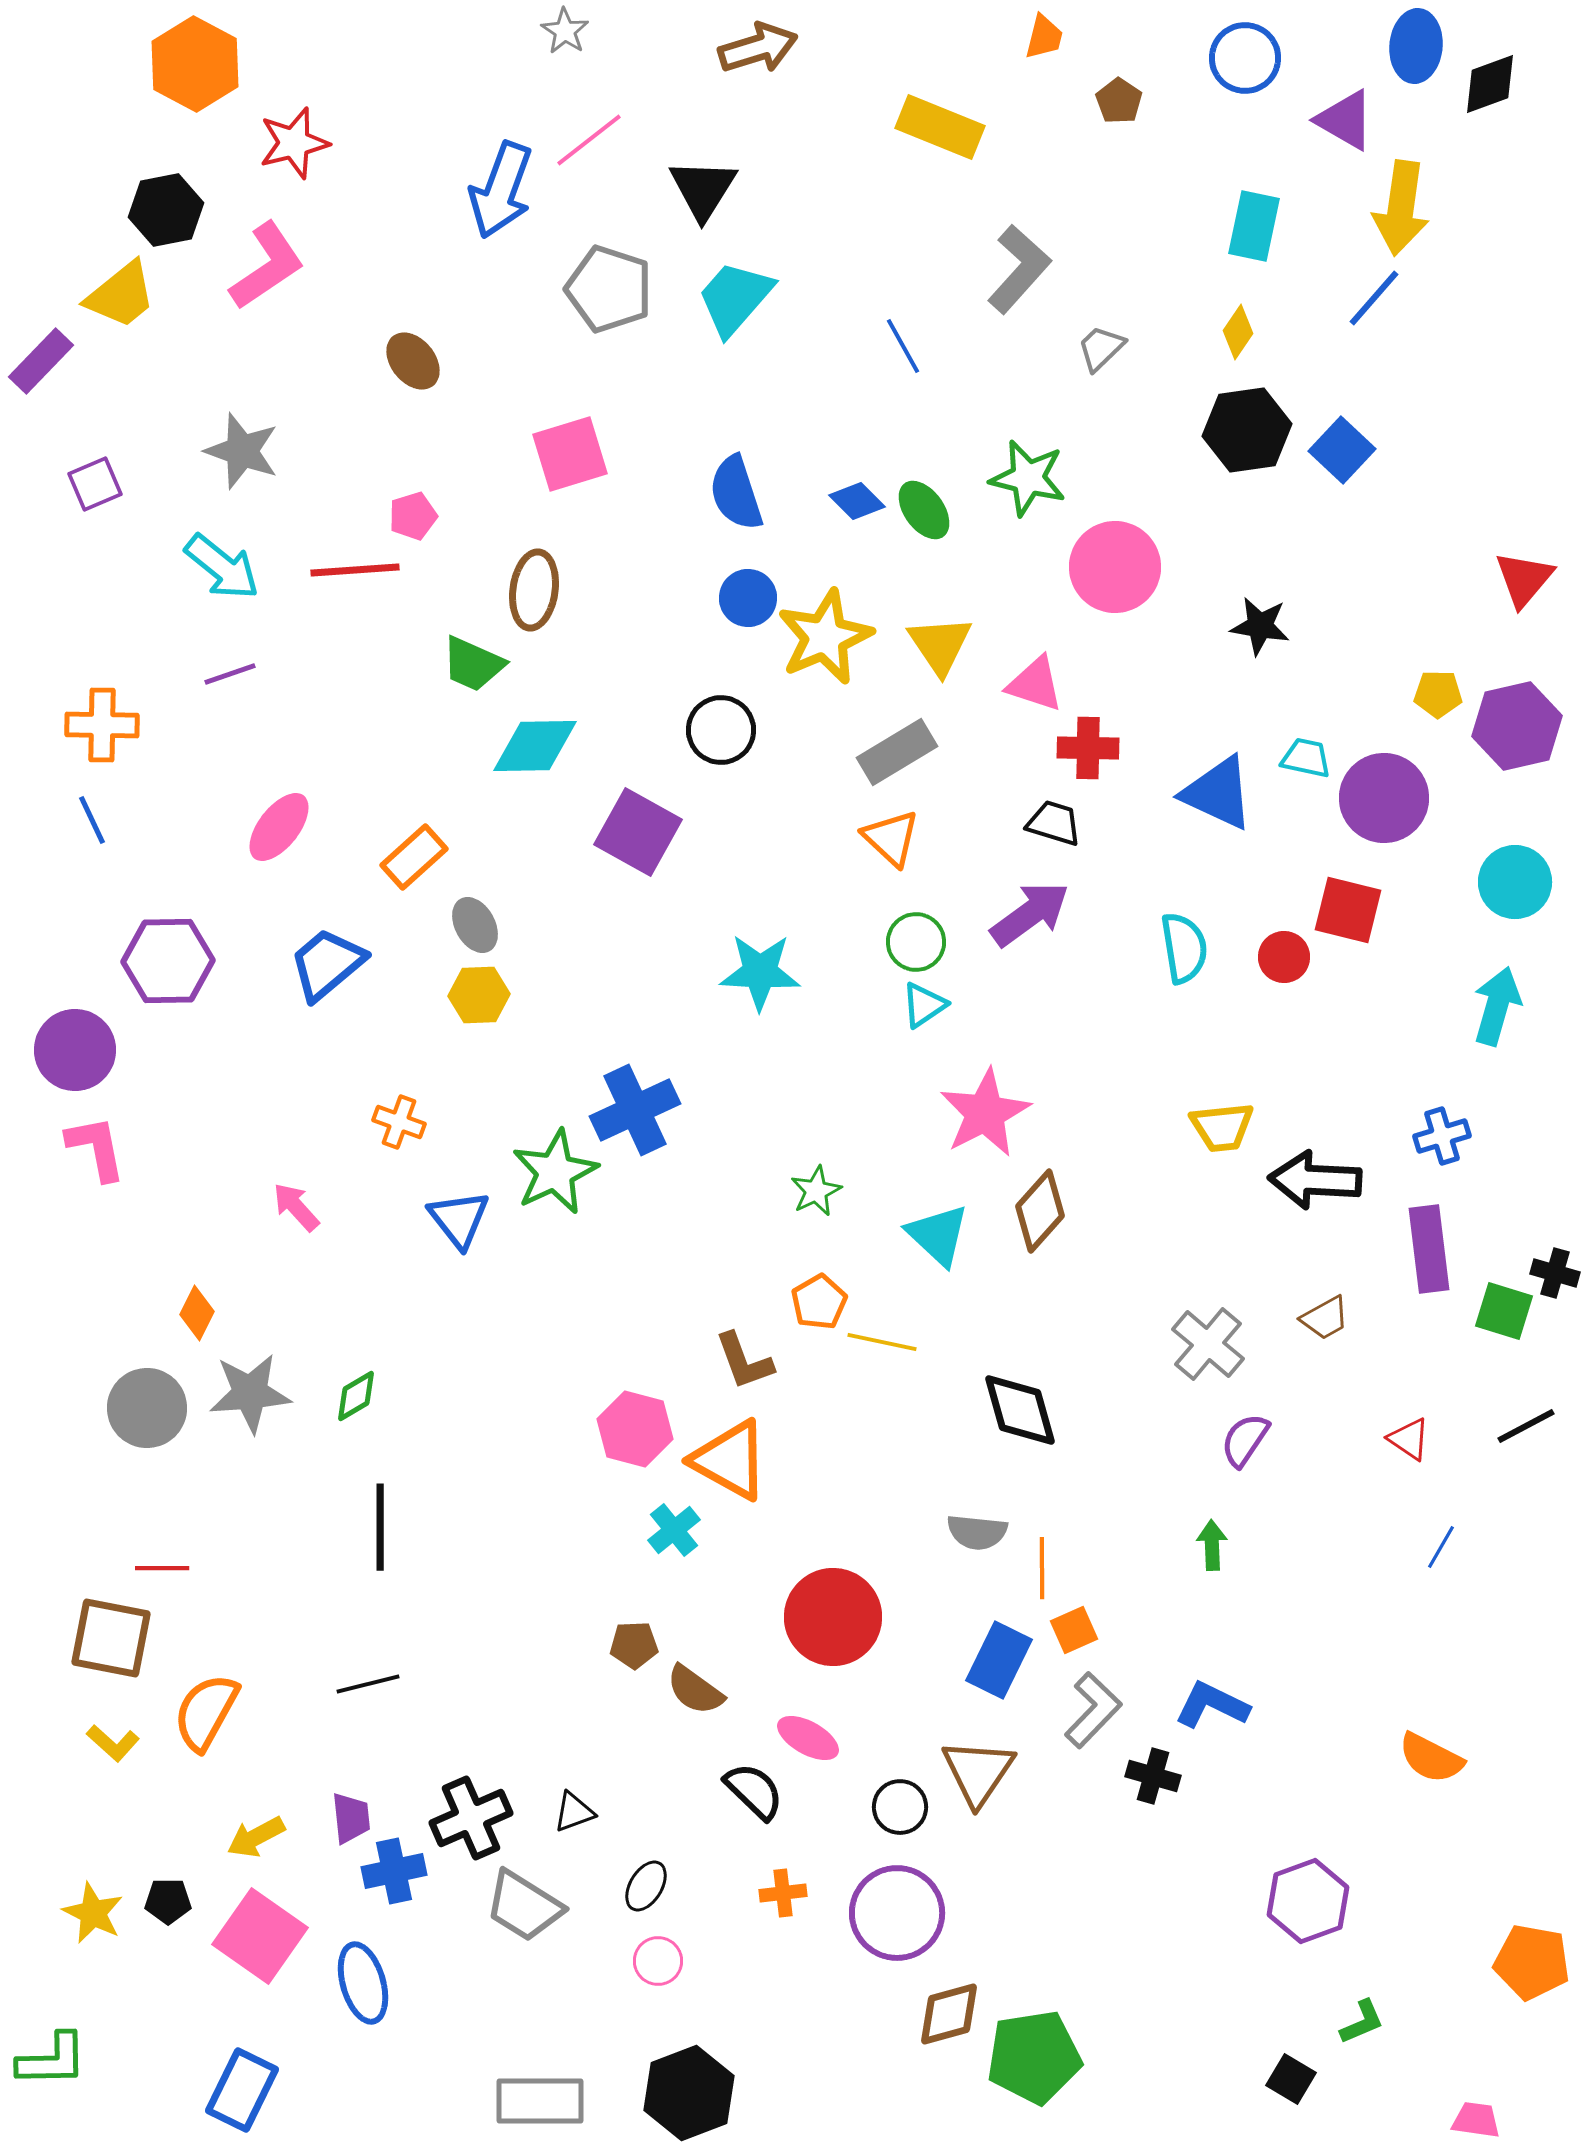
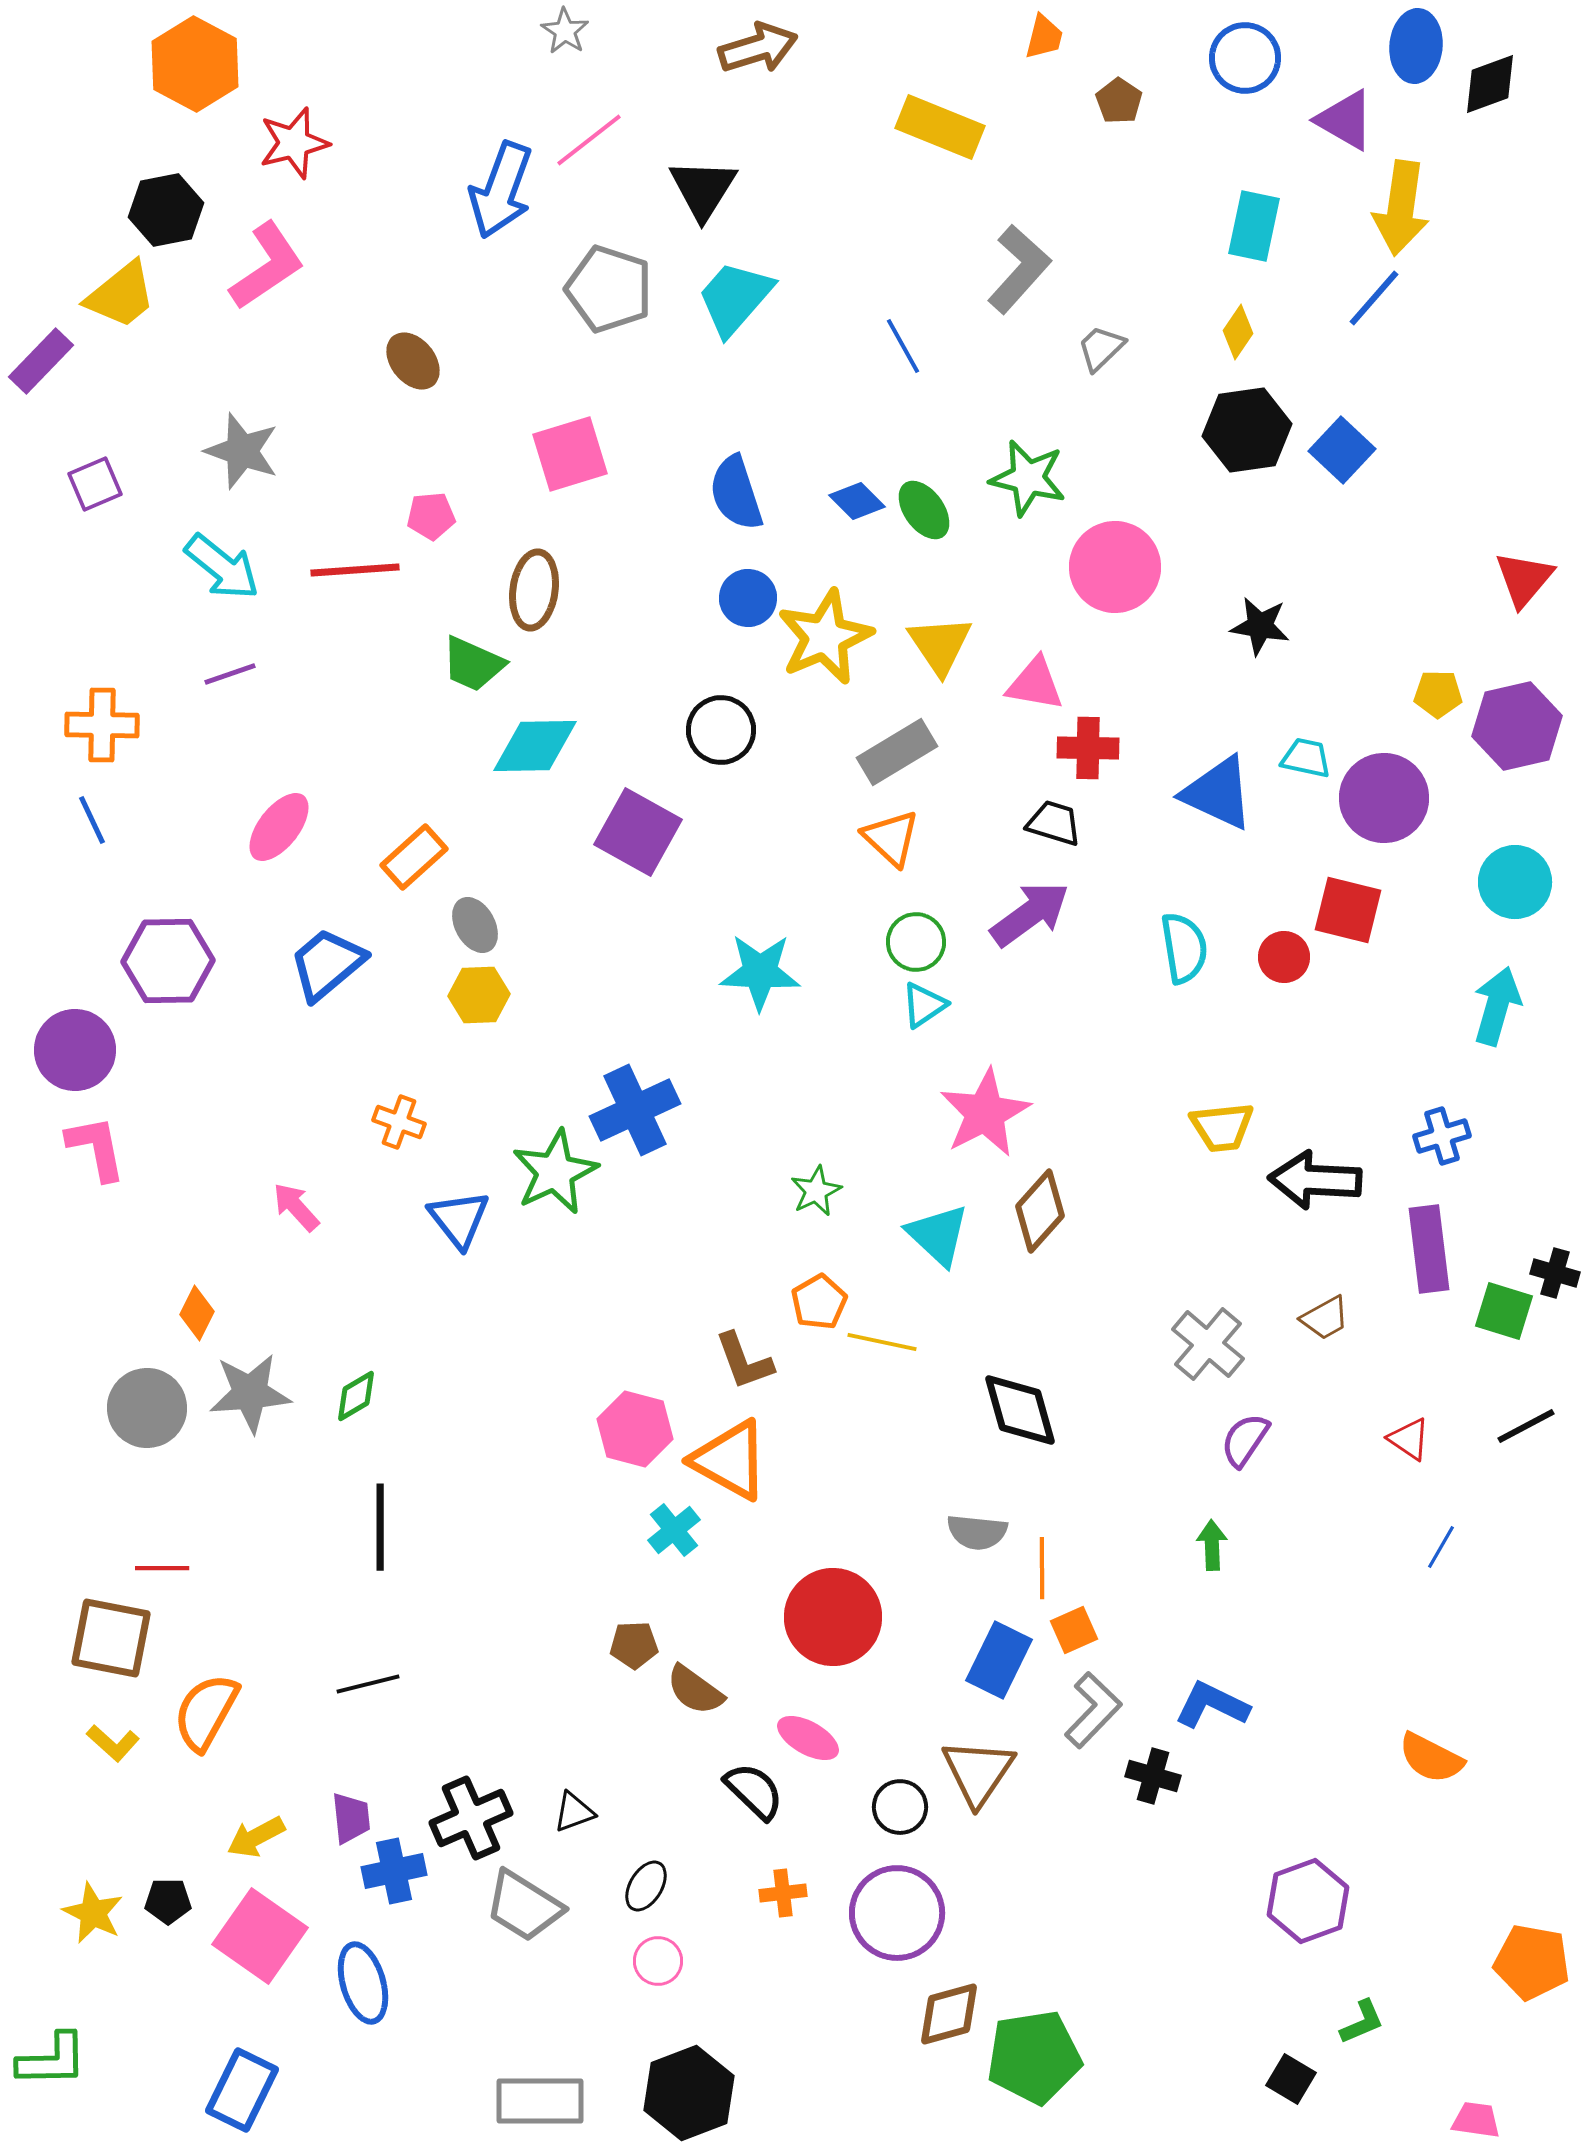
pink pentagon at (413, 516): moved 18 px right; rotated 12 degrees clockwise
pink triangle at (1035, 684): rotated 8 degrees counterclockwise
